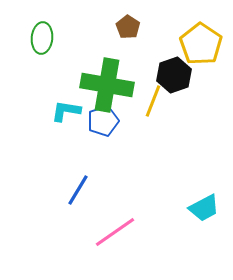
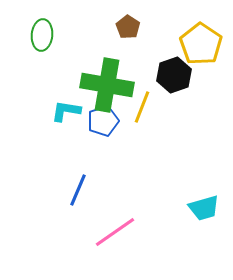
green ellipse: moved 3 px up
yellow line: moved 11 px left, 6 px down
blue line: rotated 8 degrees counterclockwise
cyan trapezoid: rotated 12 degrees clockwise
